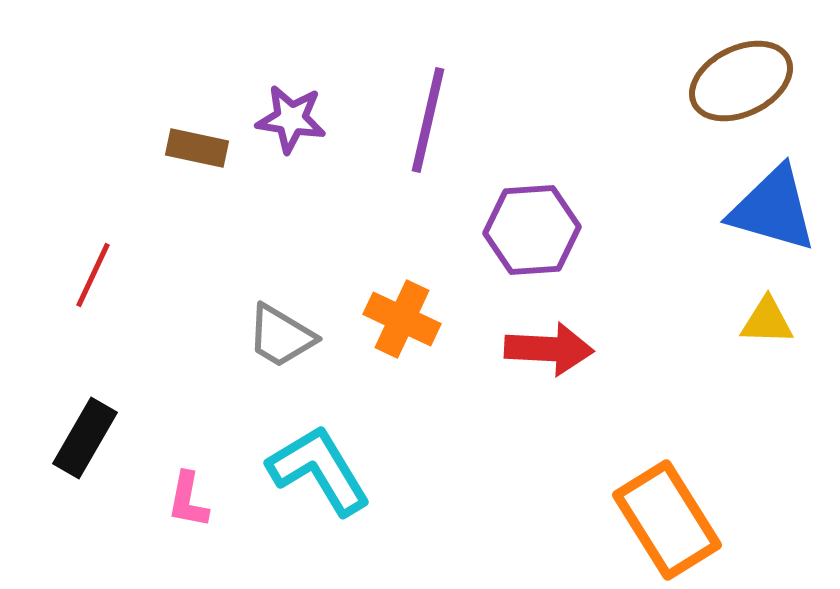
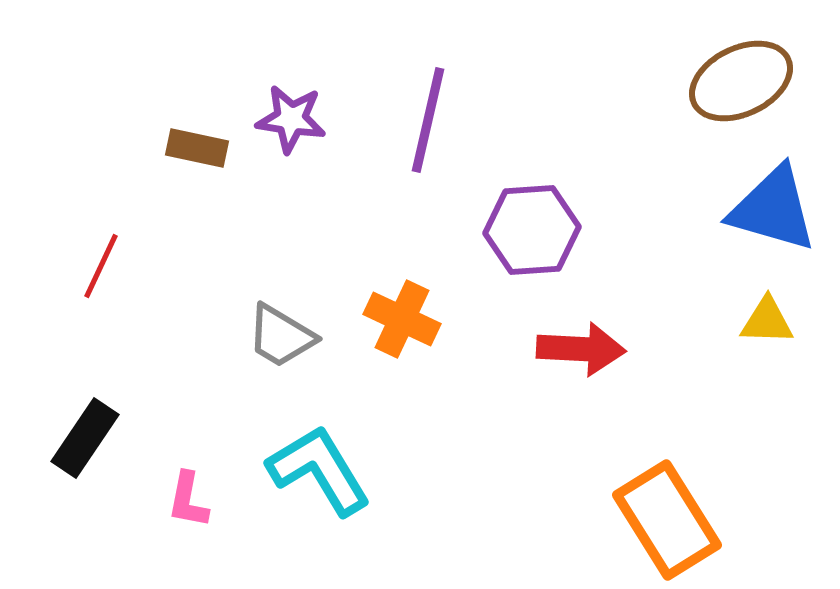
red line: moved 8 px right, 9 px up
red arrow: moved 32 px right
black rectangle: rotated 4 degrees clockwise
